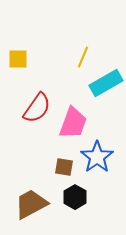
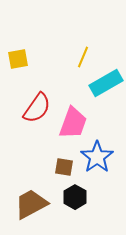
yellow square: rotated 10 degrees counterclockwise
